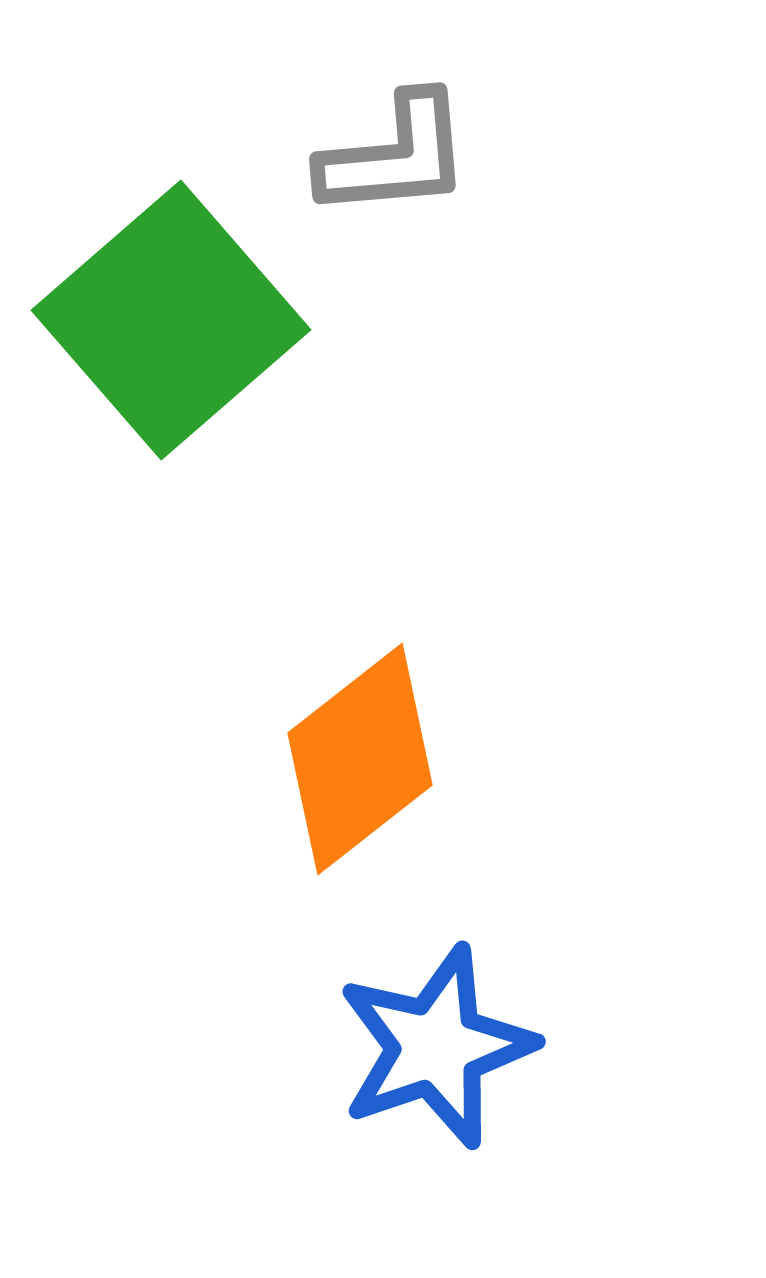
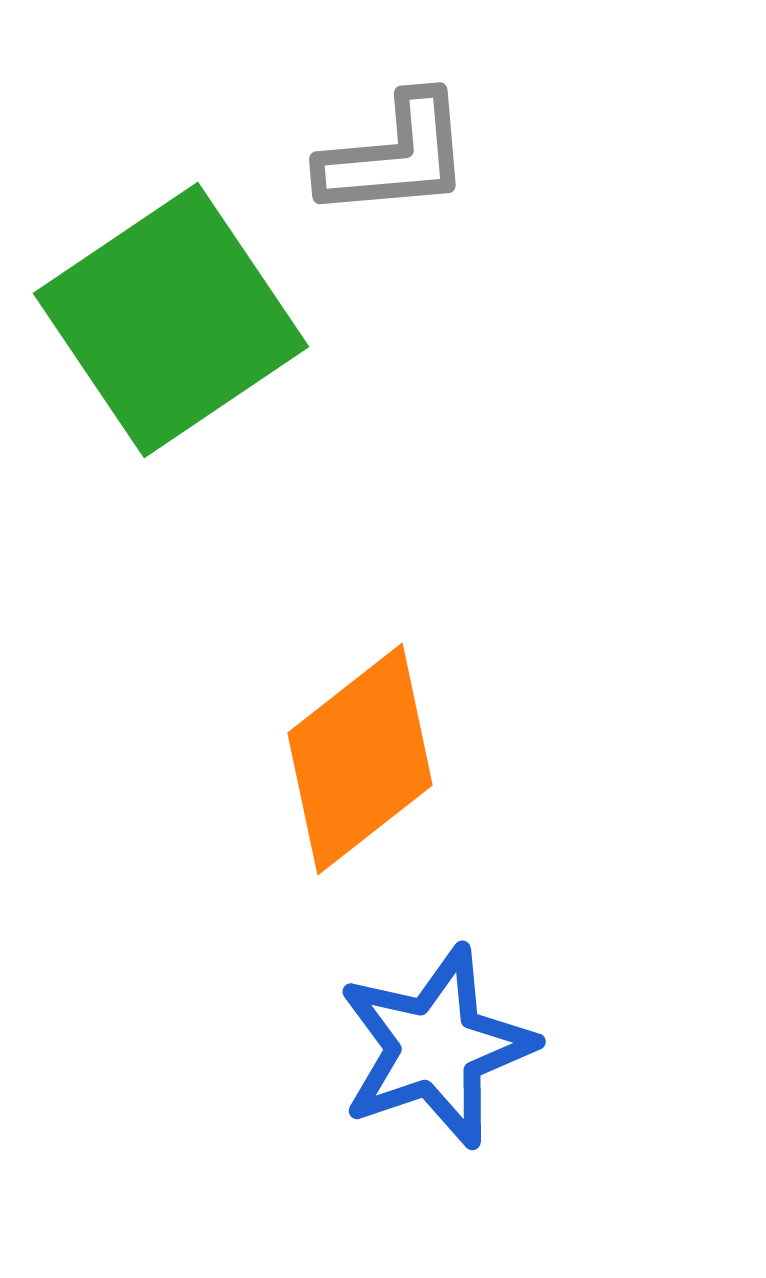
green square: rotated 7 degrees clockwise
